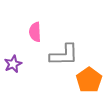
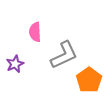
gray L-shape: rotated 24 degrees counterclockwise
purple star: moved 2 px right
